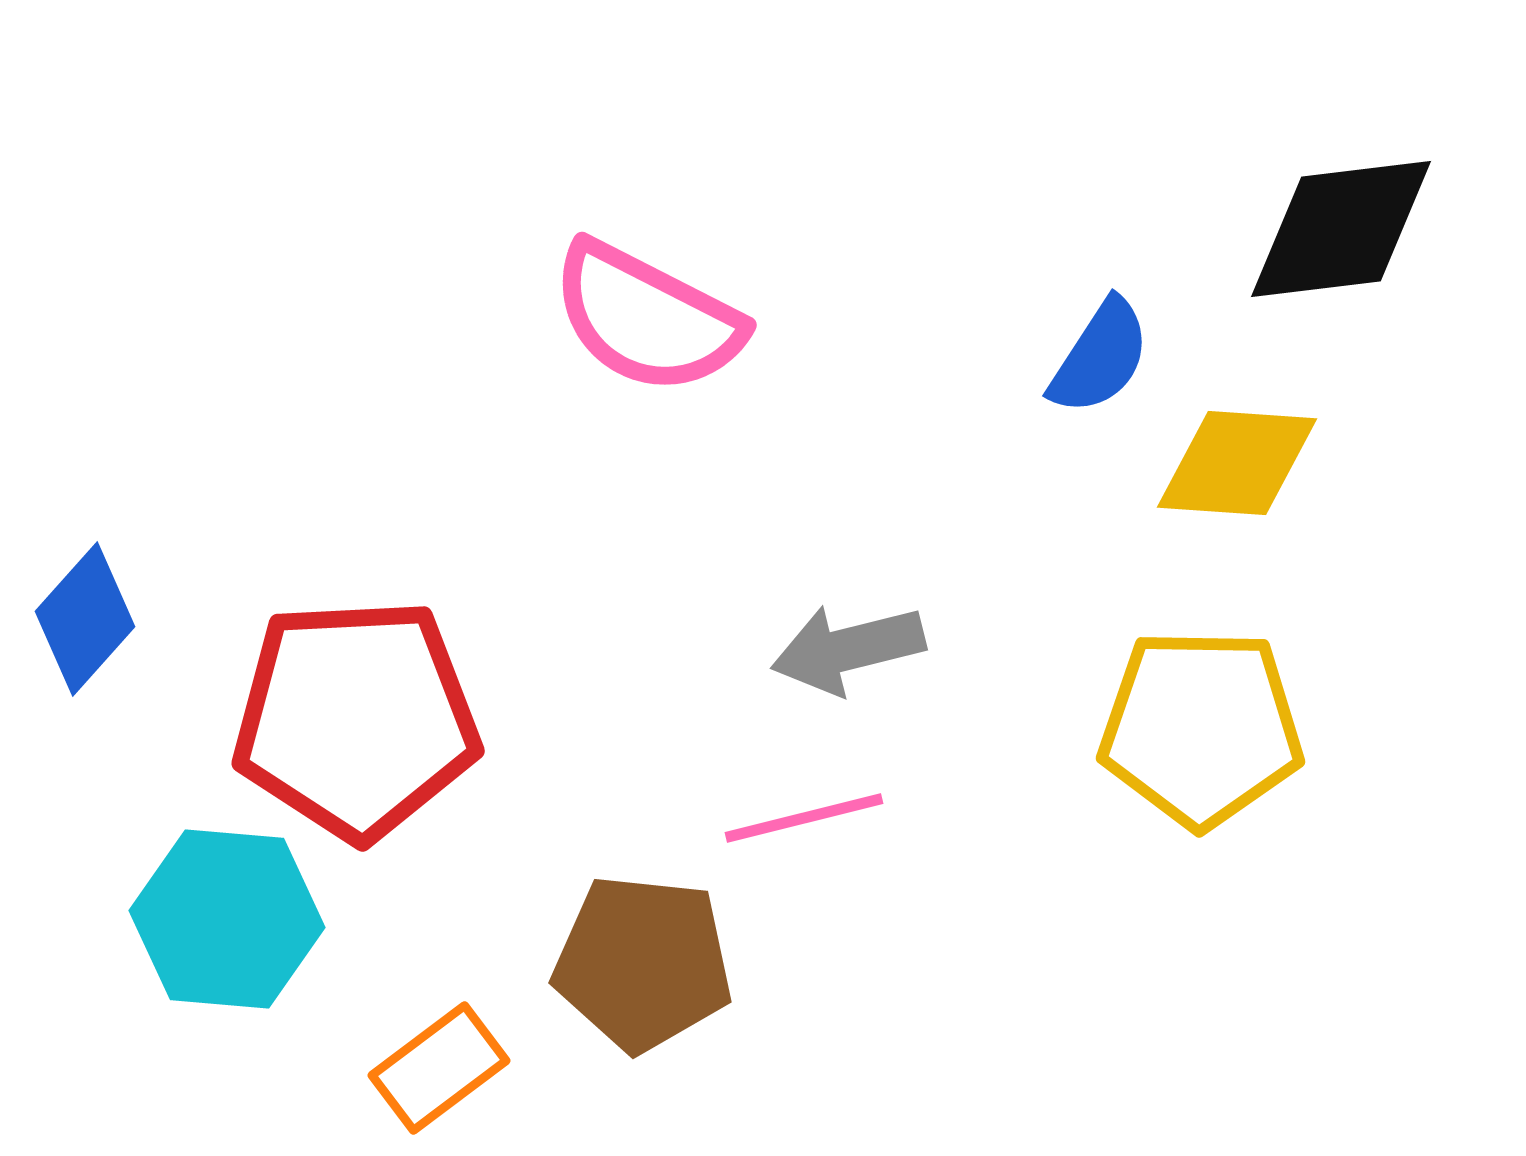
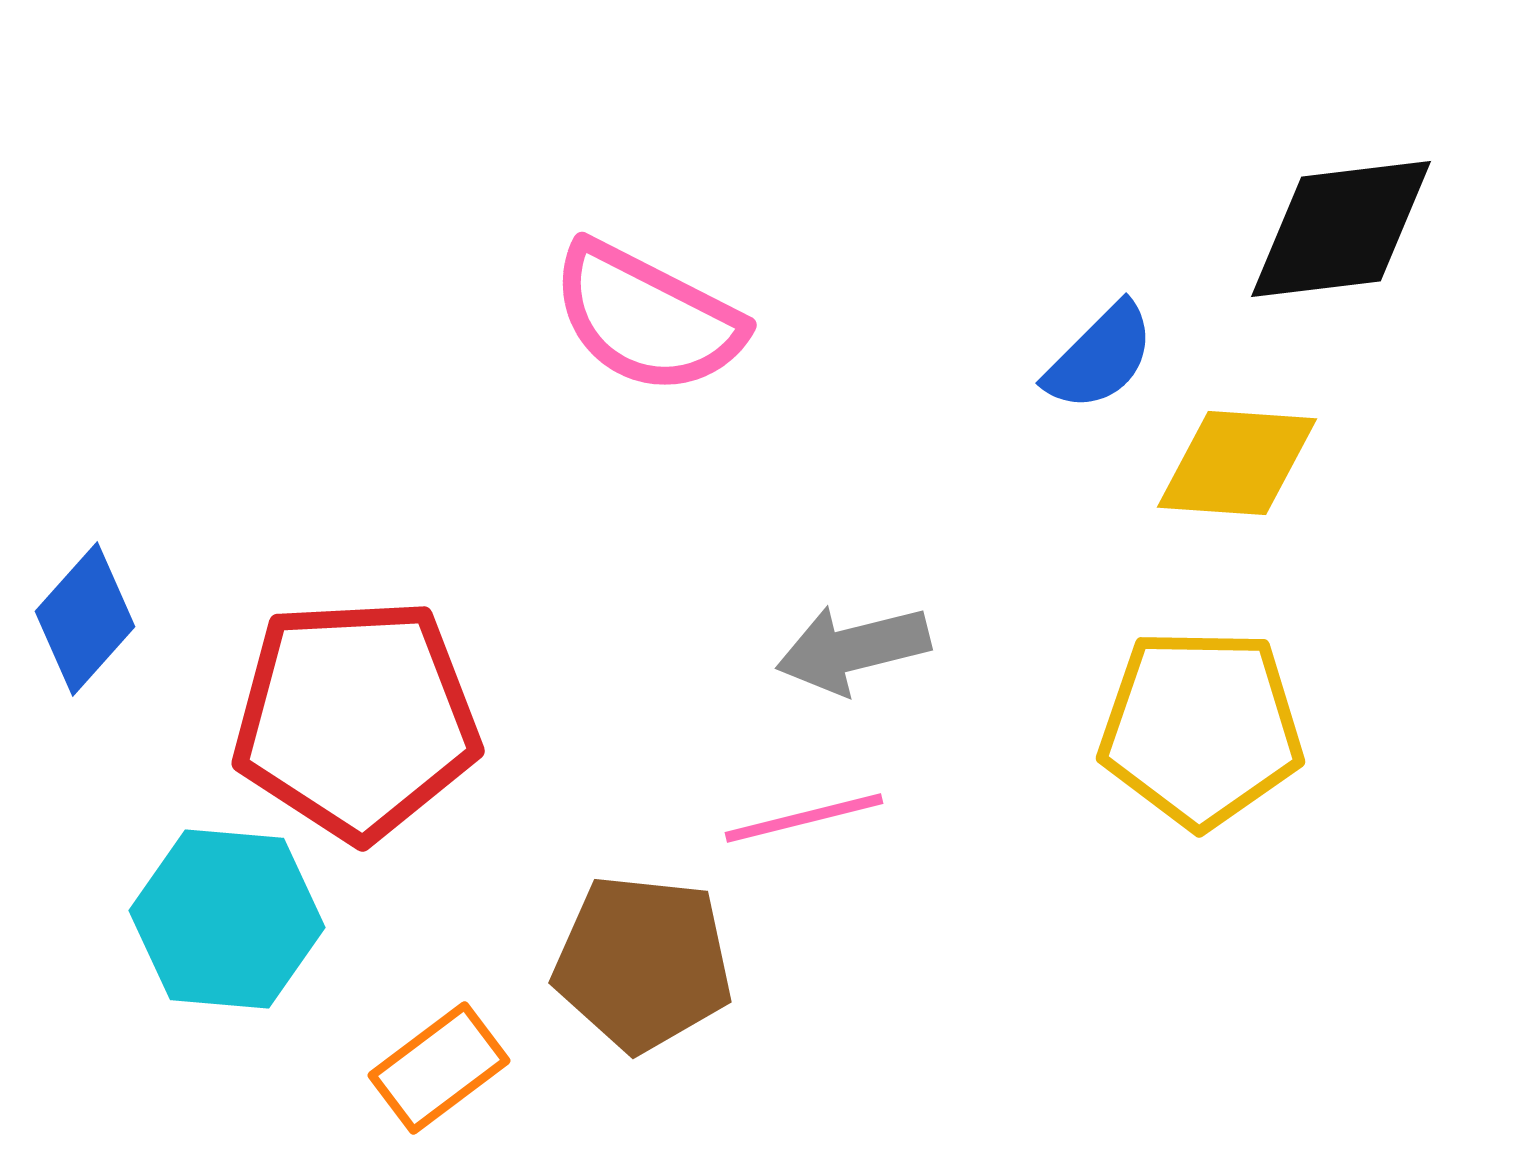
blue semicircle: rotated 12 degrees clockwise
gray arrow: moved 5 px right
